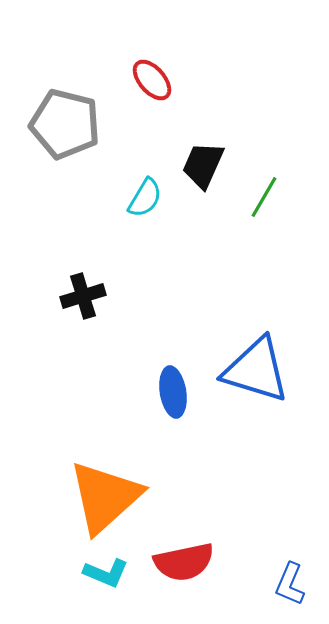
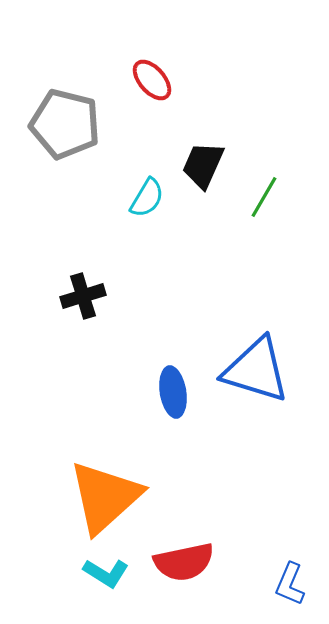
cyan semicircle: moved 2 px right
cyan L-shape: rotated 9 degrees clockwise
